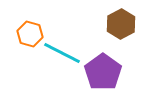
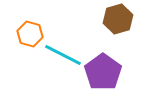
brown hexagon: moved 3 px left, 5 px up; rotated 12 degrees clockwise
cyan line: moved 1 px right, 2 px down
